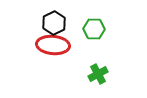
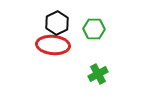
black hexagon: moved 3 px right
